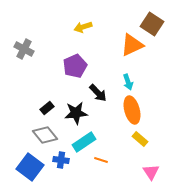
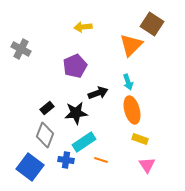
yellow arrow: rotated 12 degrees clockwise
orange triangle: moved 1 px left; rotated 20 degrees counterclockwise
gray cross: moved 3 px left
black arrow: rotated 66 degrees counterclockwise
gray diamond: rotated 60 degrees clockwise
yellow rectangle: rotated 21 degrees counterclockwise
blue cross: moved 5 px right
pink triangle: moved 4 px left, 7 px up
